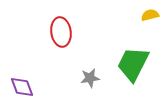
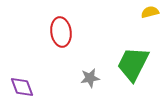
yellow semicircle: moved 3 px up
